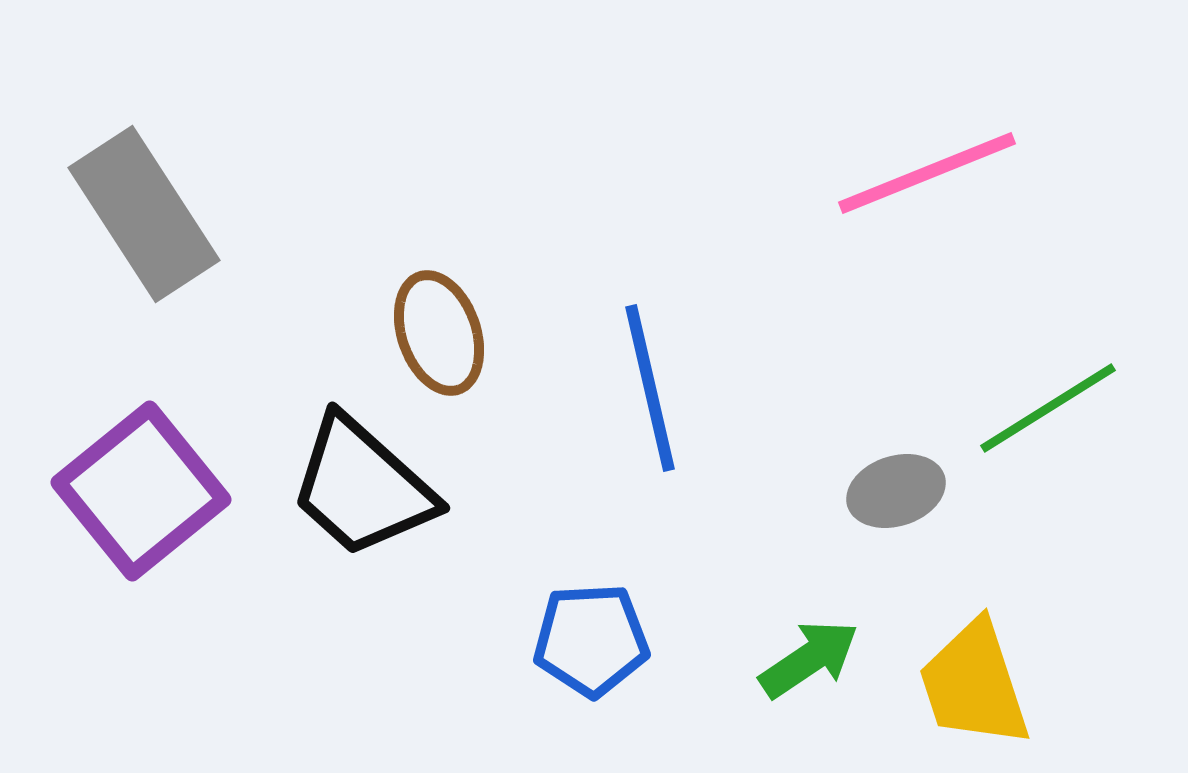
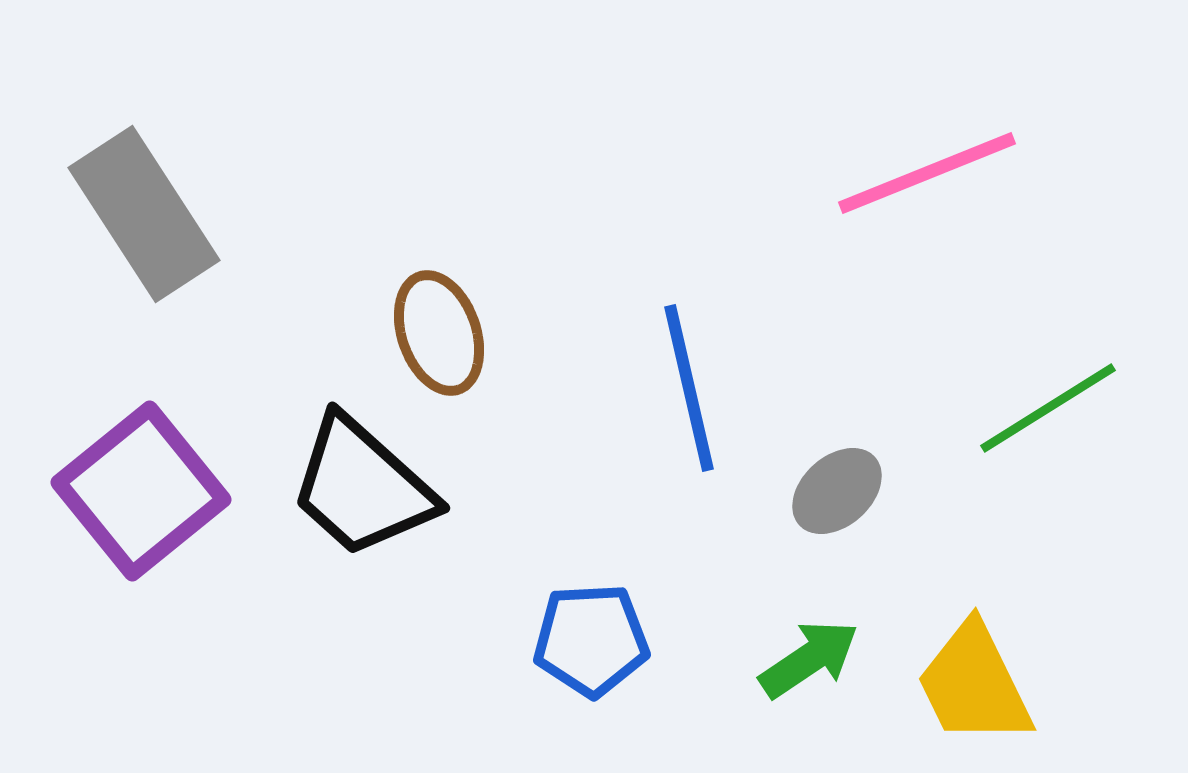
blue line: moved 39 px right
gray ellipse: moved 59 px left; rotated 24 degrees counterclockwise
yellow trapezoid: rotated 8 degrees counterclockwise
